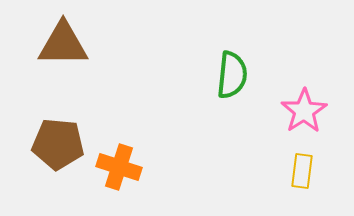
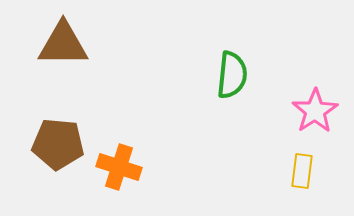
pink star: moved 11 px right
